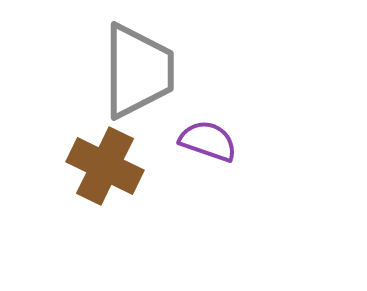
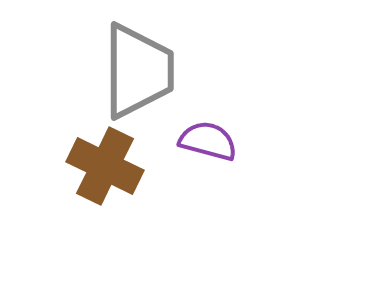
purple semicircle: rotated 4 degrees counterclockwise
